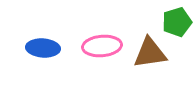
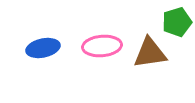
blue ellipse: rotated 16 degrees counterclockwise
